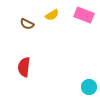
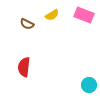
cyan circle: moved 2 px up
